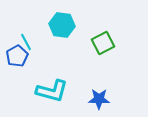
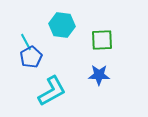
green square: moved 1 px left, 3 px up; rotated 25 degrees clockwise
blue pentagon: moved 14 px right, 1 px down
cyan L-shape: rotated 44 degrees counterclockwise
blue star: moved 24 px up
